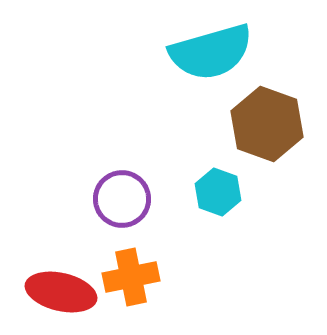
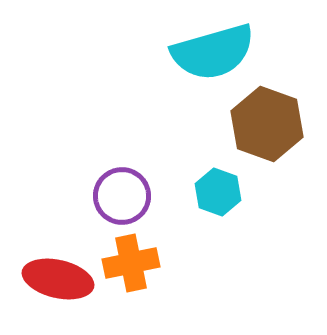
cyan semicircle: moved 2 px right
purple circle: moved 3 px up
orange cross: moved 14 px up
red ellipse: moved 3 px left, 13 px up
